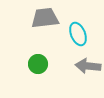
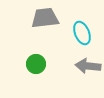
cyan ellipse: moved 4 px right, 1 px up
green circle: moved 2 px left
